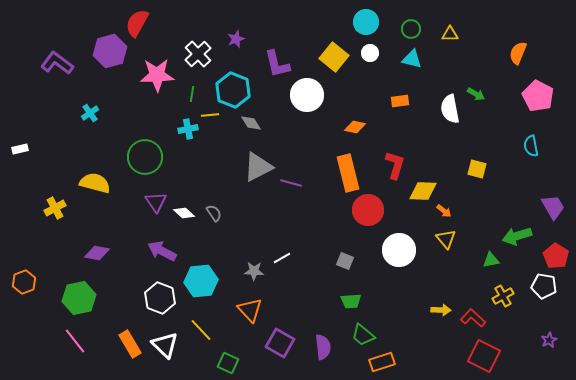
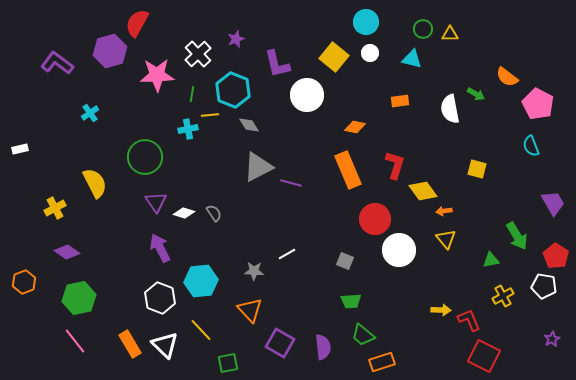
green circle at (411, 29): moved 12 px right
orange semicircle at (518, 53): moved 11 px left, 24 px down; rotated 75 degrees counterclockwise
pink pentagon at (538, 96): moved 8 px down
gray diamond at (251, 123): moved 2 px left, 2 px down
cyan semicircle at (531, 146): rotated 10 degrees counterclockwise
orange rectangle at (348, 173): moved 3 px up; rotated 9 degrees counterclockwise
yellow semicircle at (95, 183): rotated 48 degrees clockwise
yellow diamond at (423, 191): rotated 52 degrees clockwise
purple trapezoid at (553, 207): moved 4 px up
red circle at (368, 210): moved 7 px right, 9 px down
orange arrow at (444, 211): rotated 133 degrees clockwise
white diamond at (184, 213): rotated 25 degrees counterclockwise
green arrow at (517, 236): rotated 104 degrees counterclockwise
purple arrow at (162, 251): moved 2 px left, 3 px up; rotated 36 degrees clockwise
purple diamond at (97, 253): moved 30 px left, 1 px up; rotated 25 degrees clockwise
white line at (282, 258): moved 5 px right, 4 px up
red L-shape at (473, 318): moved 4 px left, 2 px down; rotated 25 degrees clockwise
purple star at (549, 340): moved 3 px right, 1 px up
green square at (228, 363): rotated 35 degrees counterclockwise
